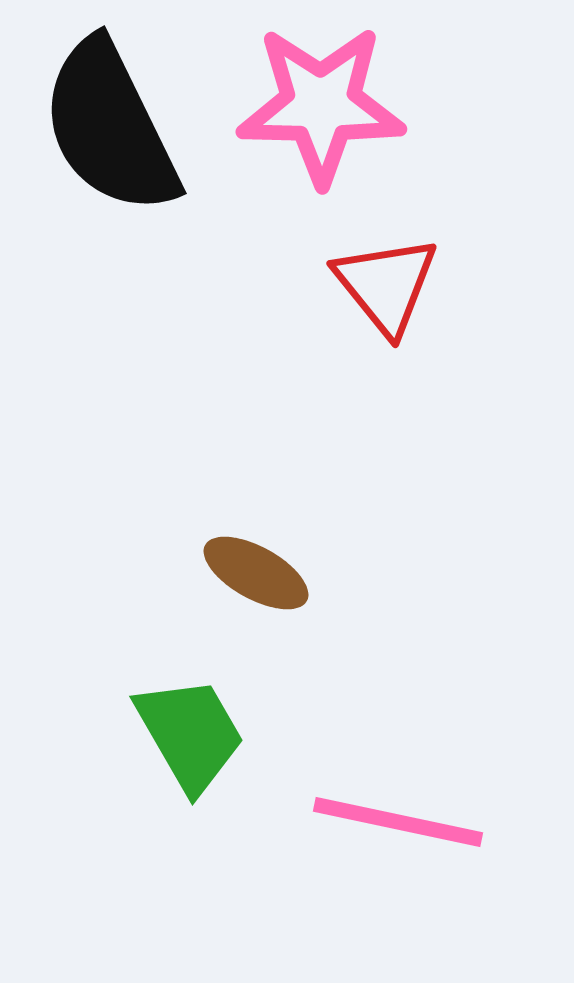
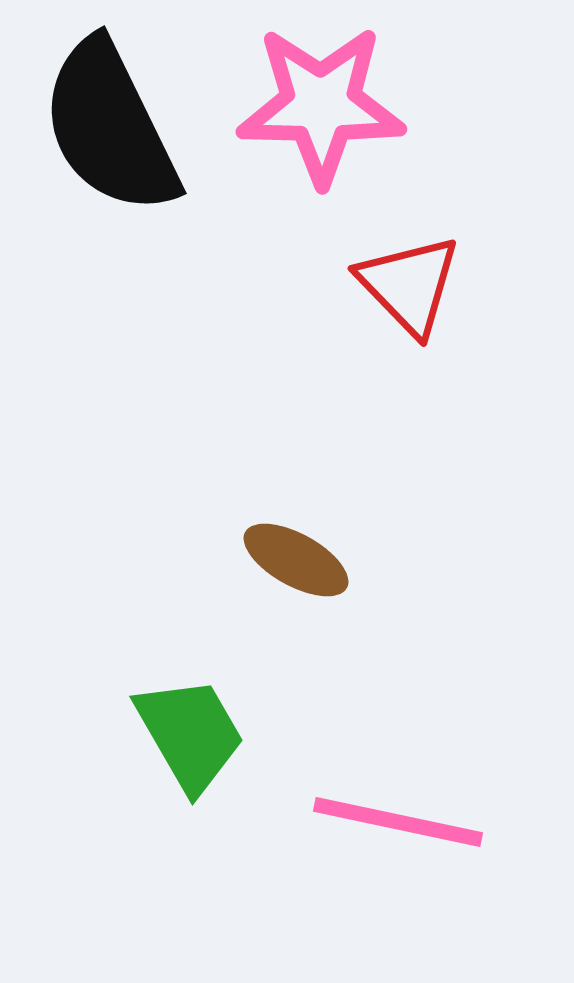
red triangle: moved 23 px right; rotated 5 degrees counterclockwise
brown ellipse: moved 40 px right, 13 px up
